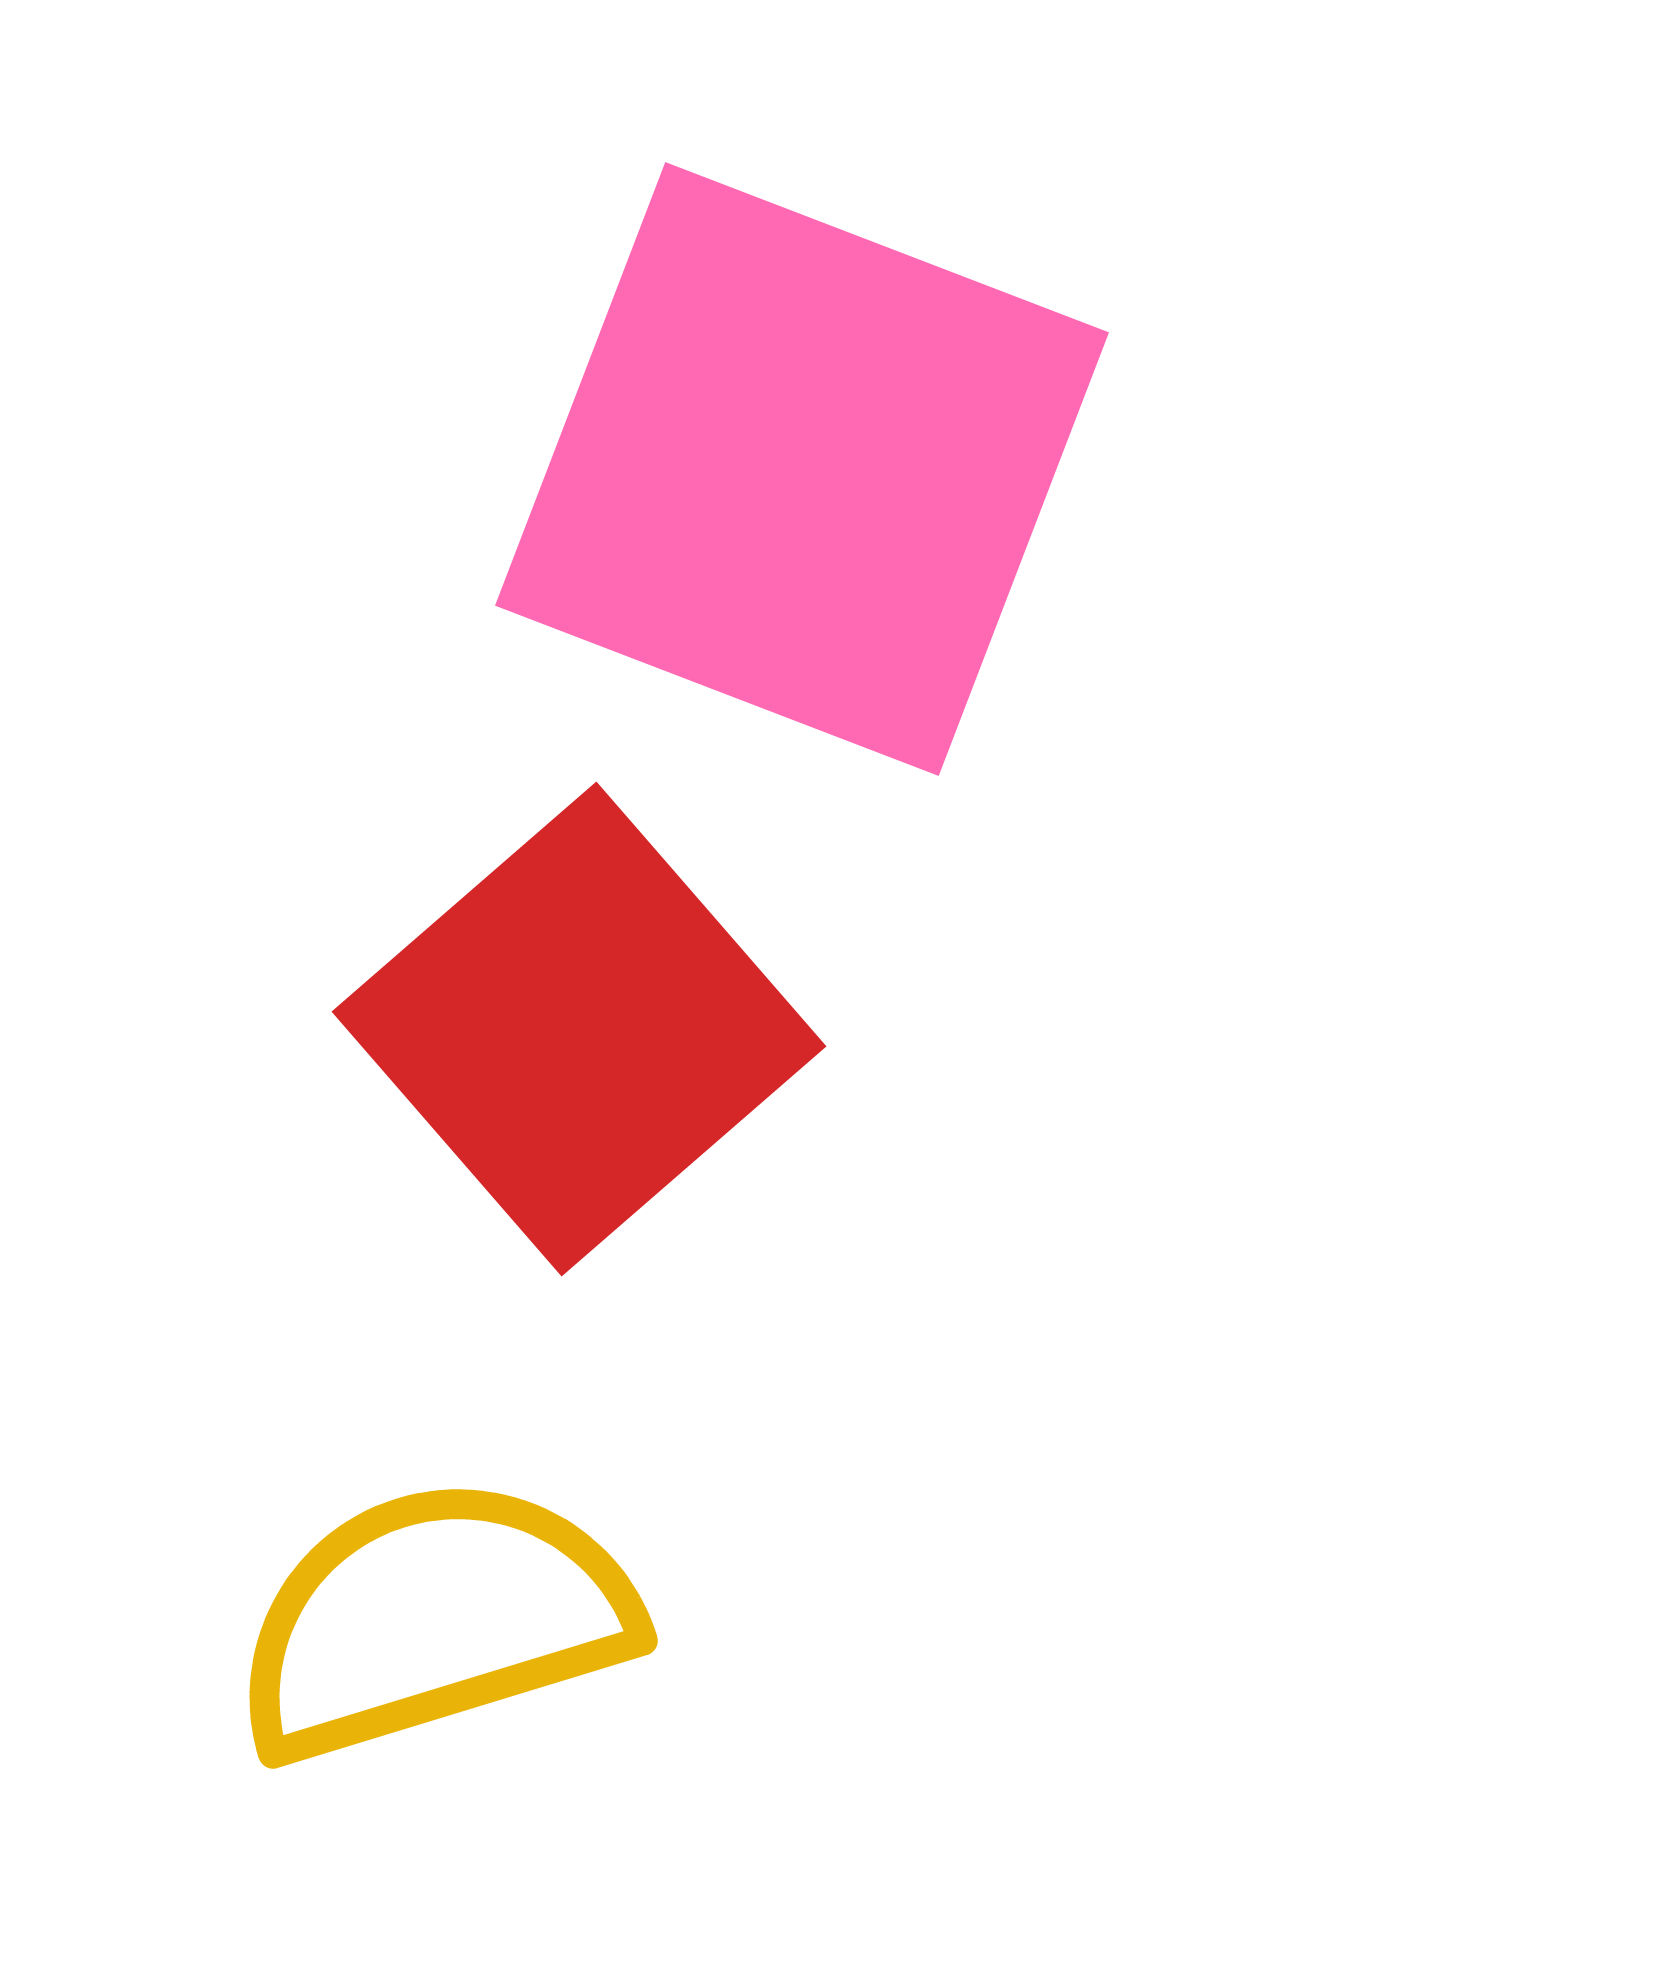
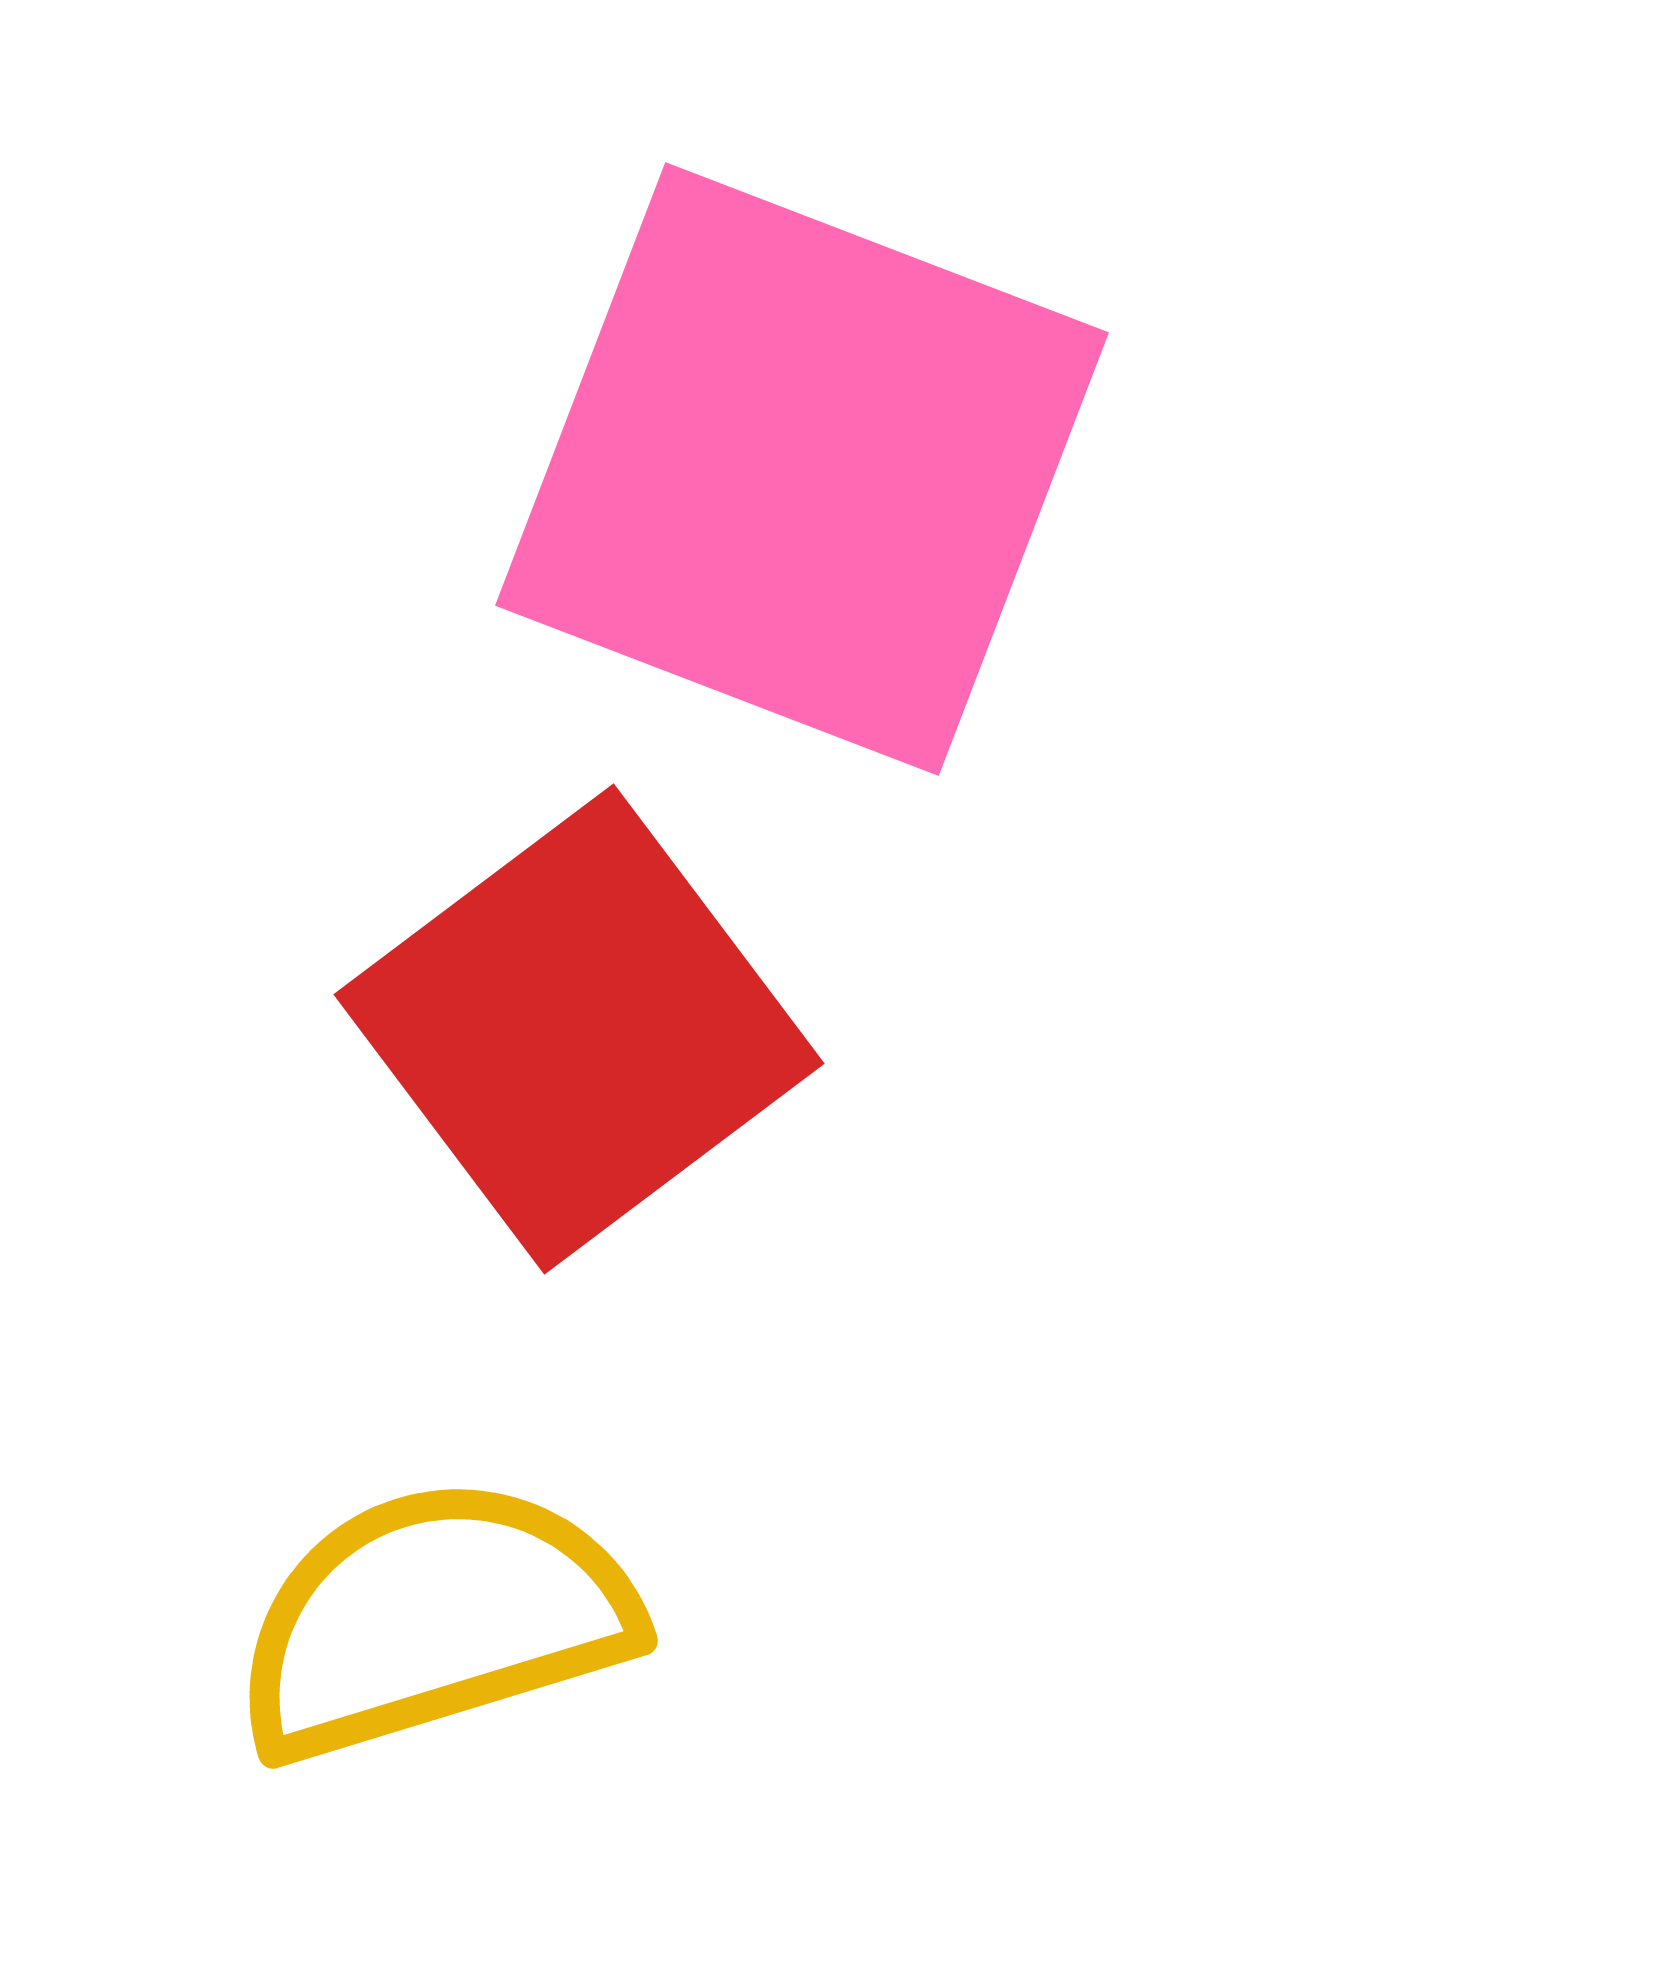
red square: rotated 4 degrees clockwise
